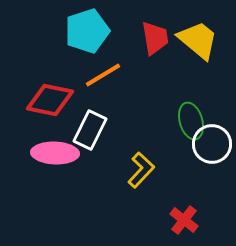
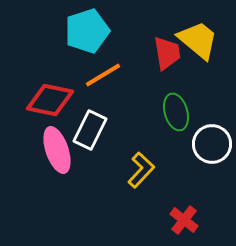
red trapezoid: moved 12 px right, 15 px down
green ellipse: moved 15 px left, 9 px up
pink ellipse: moved 2 px right, 3 px up; rotated 69 degrees clockwise
